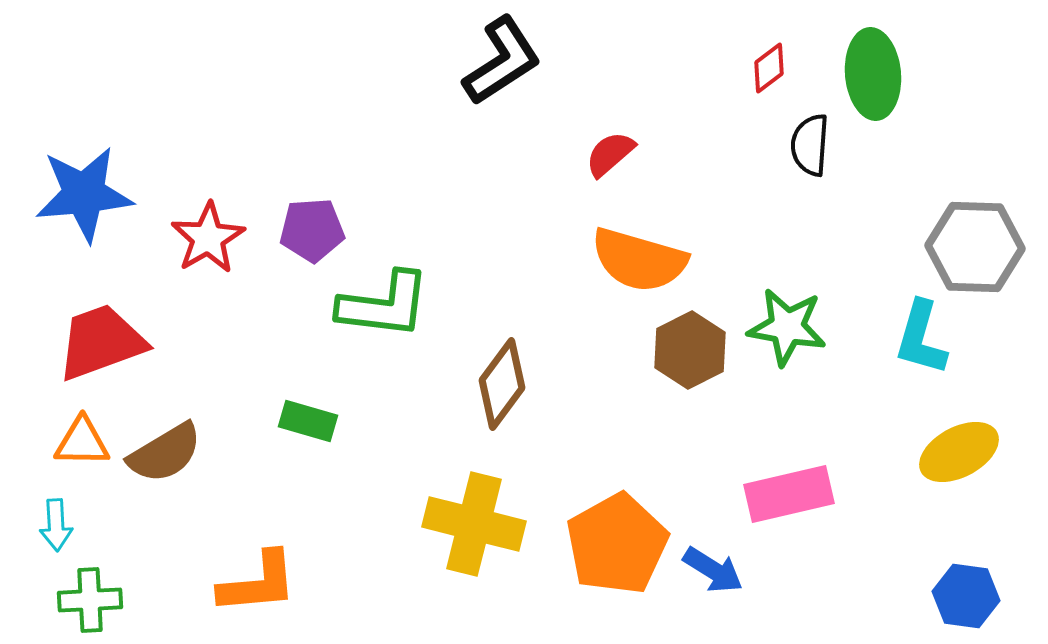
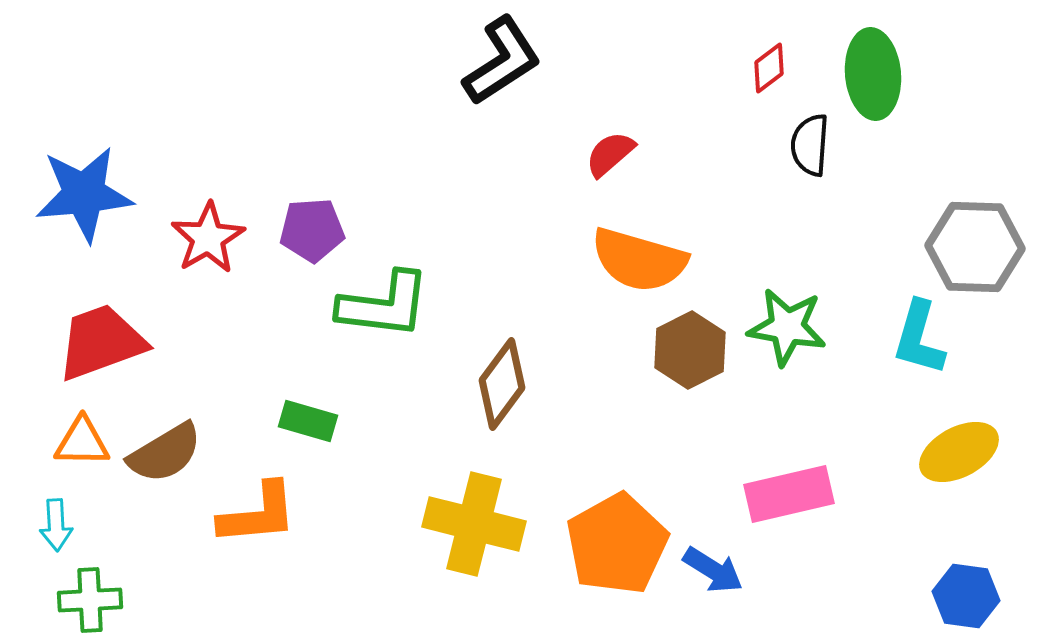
cyan L-shape: moved 2 px left
orange L-shape: moved 69 px up
